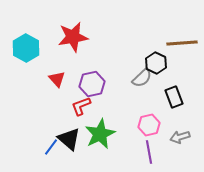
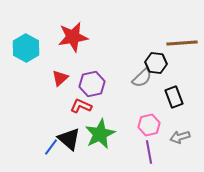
black hexagon: rotated 20 degrees counterclockwise
red triangle: moved 3 px right, 1 px up; rotated 30 degrees clockwise
red L-shape: rotated 45 degrees clockwise
